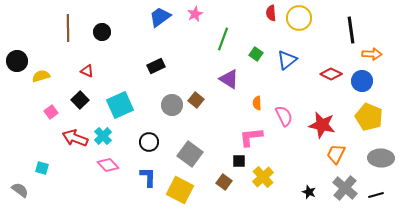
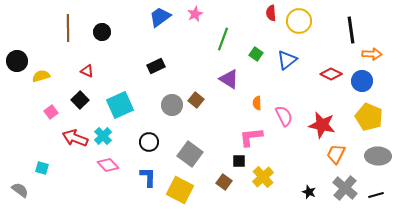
yellow circle at (299, 18): moved 3 px down
gray ellipse at (381, 158): moved 3 px left, 2 px up
